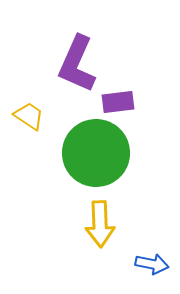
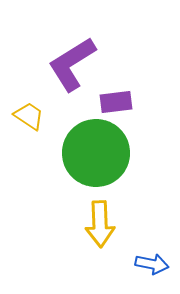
purple L-shape: moved 5 px left; rotated 34 degrees clockwise
purple rectangle: moved 2 px left
